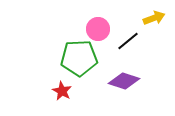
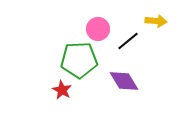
yellow arrow: moved 2 px right, 3 px down; rotated 25 degrees clockwise
green pentagon: moved 2 px down
purple diamond: rotated 40 degrees clockwise
red star: moved 1 px up
